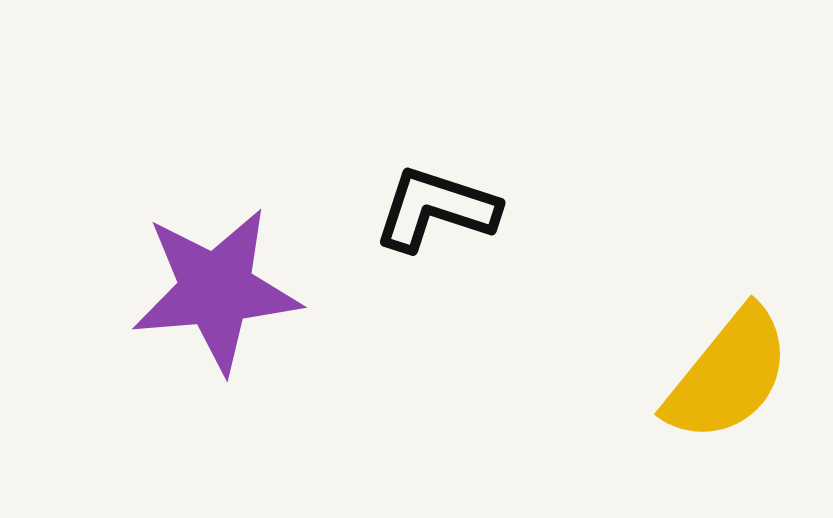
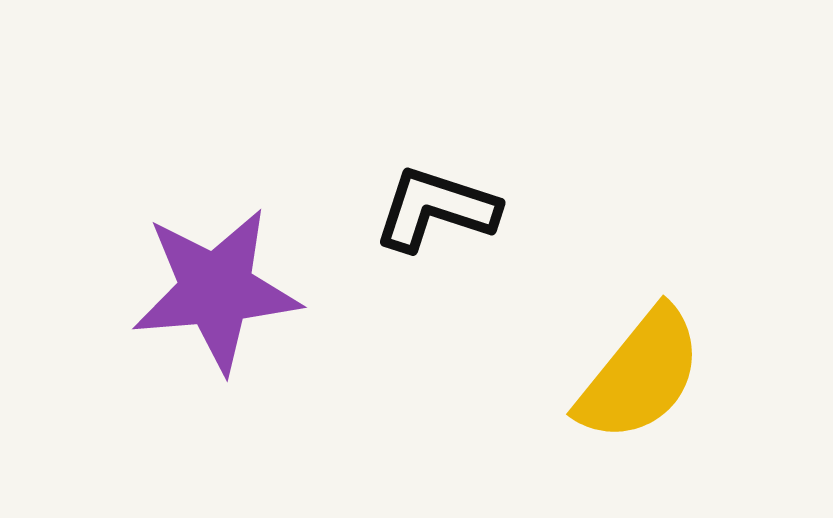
yellow semicircle: moved 88 px left
